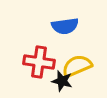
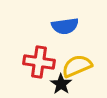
black star: moved 1 px left, 3 px down; rotated 20 degrees clockwise
